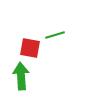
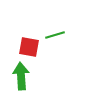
red square: moved 1 px left, 1 px up
